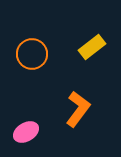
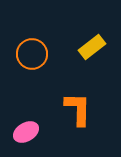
orange L-shape: rotated 36 degrees counterclockwise
